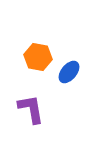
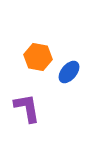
purple L-shape: moved 4 px left, 1 px up
